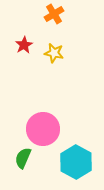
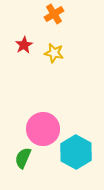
cyan hexagon: moved 10 px up
